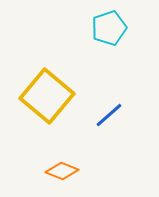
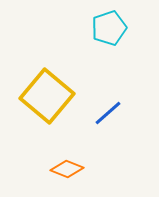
blue line: moved 1 px left, 2 px up
orange diamond: moved 5 px right, 2 px up
